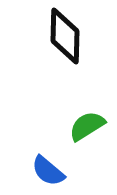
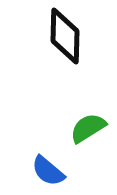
green semicircle: moved 1 px right, 2 px down
